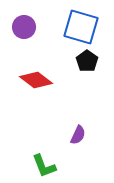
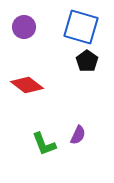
red diamond: moved 9 px left, 5 px down
green L-shape: moved 22 px up
